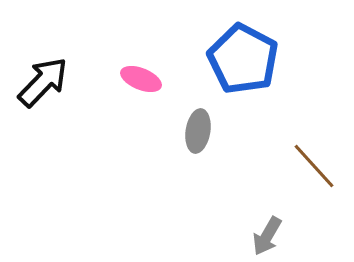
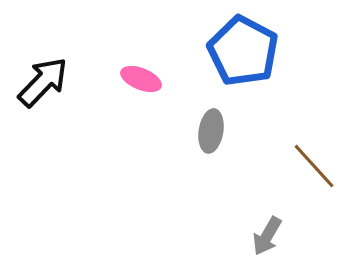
blue pentagon: moved 8 px up
gray ellipse: moved 13 px right
